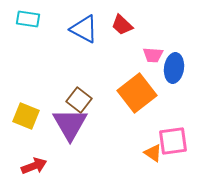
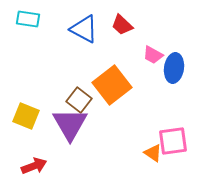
pink trapezoid: rotated 25 degrees clockwise
orange square: moved 25 px left, 8 px up
